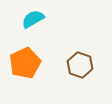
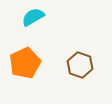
cyan semicircle: moved 2 px up
